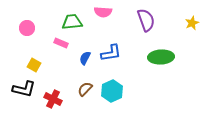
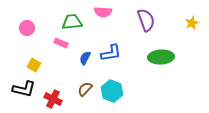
cyan hexagon: rotated 15 degrees counterclockwise
